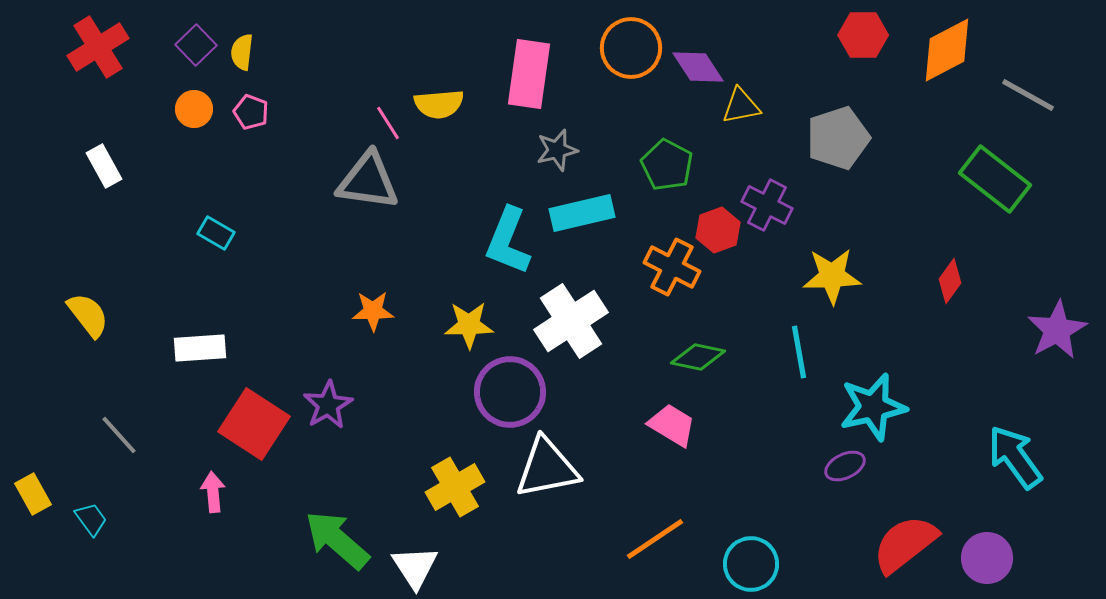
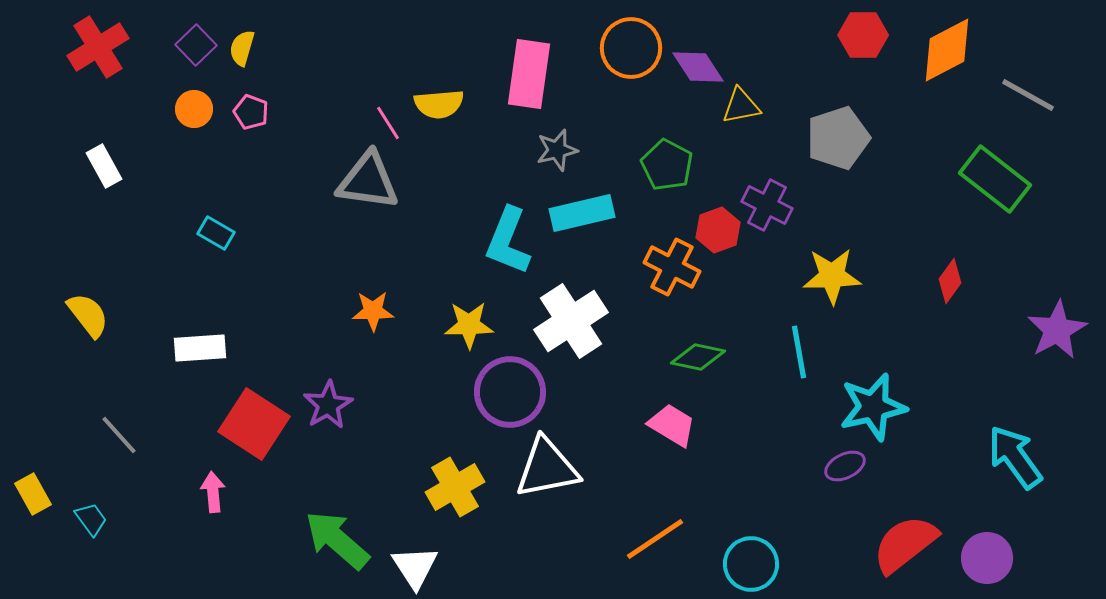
yellow semicircle at (242, 52): moved 4 px up; rotated 9 degrees clockwise
